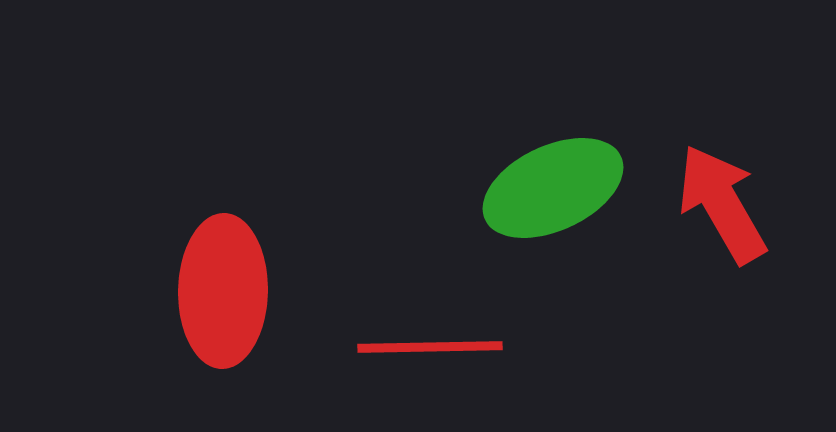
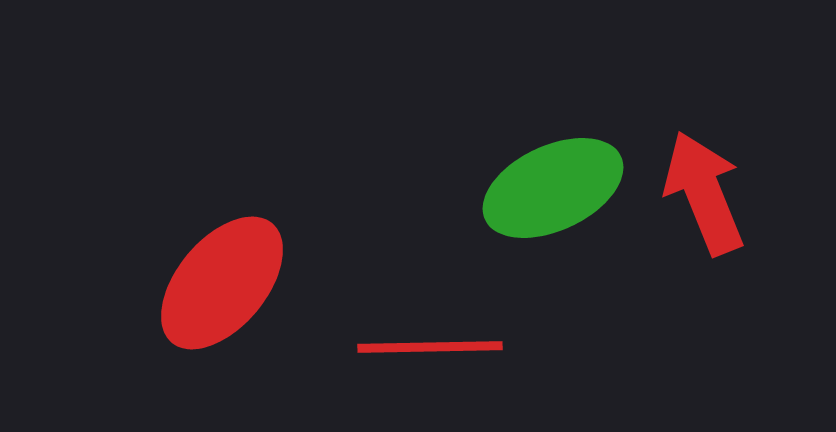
red arrow: moved 18 px left, 11 px up; rotated 8 degrees clockwise
red ellipse: moved 1 px left, 8 px up; rotated 39 degrees clockwise
